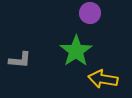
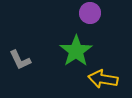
gray L-shape: rotated 60 degrees clockwise
